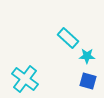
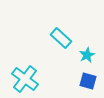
cyan rectangle: moved 7 px left
cyan star: moved 1 px up; rotated 28 degrees counterclockwise
